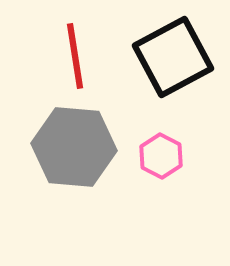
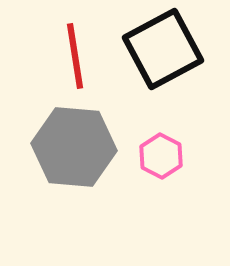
black square: moved 10 px left, 8 px up
